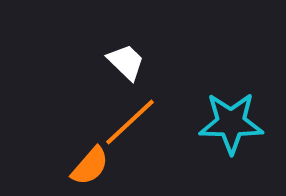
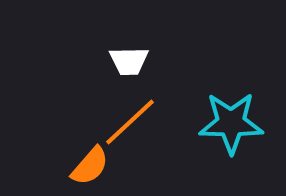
white trapezoid: moved 3 px right, 1 px up; rotated 135 degrees clockwise
